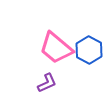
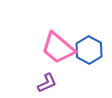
pink trapezoid: moved 2 px right
